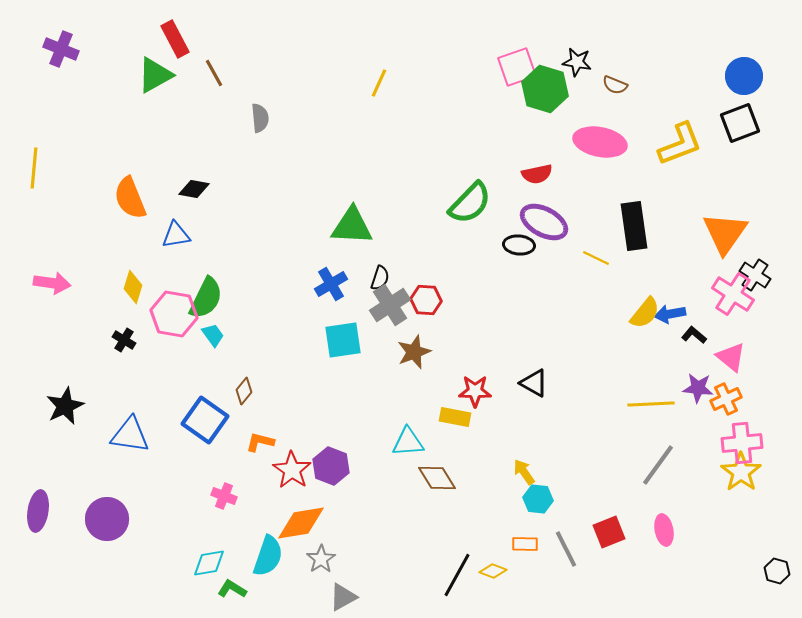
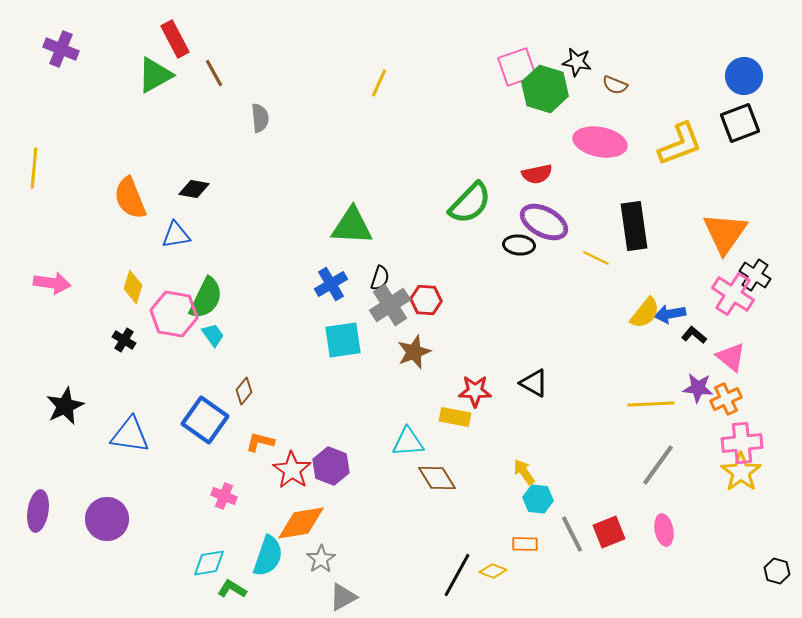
gray line at (566, 549): moved 6 px right, 15 px up
